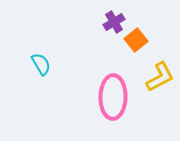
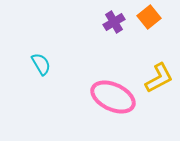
orange square: moved 13 px right, 23 px up
yellow L-shape: moved 1 px left, 1 px down
pink ellipse: rotated 66 degrees counterclockwise
